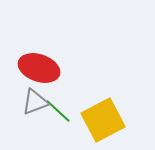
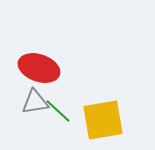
gray triangle: rotated 12 degrees clockwise
yellow square: rotated 18 degrees clockwise
